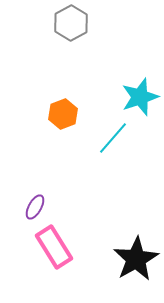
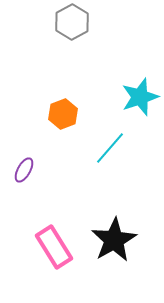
gray hexagon: moved 1 px right, 1 px up
cyan line: moved 3 px left, 10 px down
purple ellipse: moved 11 px left, 37 px up
black star: moved 22 px left, 19 px up
